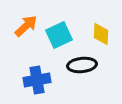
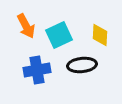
orange arrow: rotated 105 degrees clockwise
yellow diamond: moved 1 px left, 1 px down
blue cross: moved 10 px up
